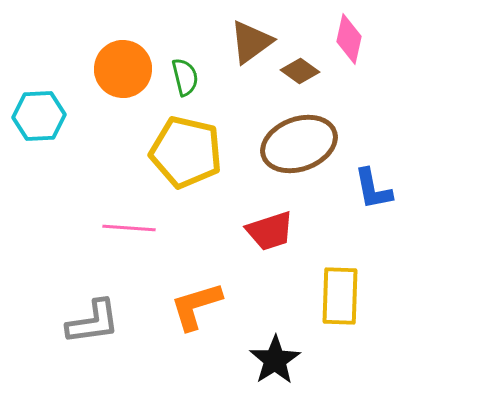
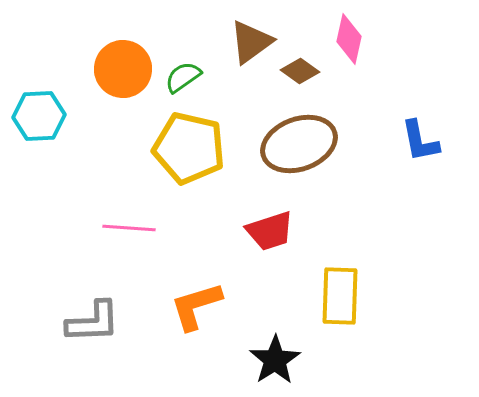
green semicircle: moved 2 px left; rotated 111 degrees counterclockwise
yellow pentagon: moved 3 px right, 4 px up
blue L-shape: moved 47 px right, 48 px up
gray L-shape: rotated 6 degrees clockwise
